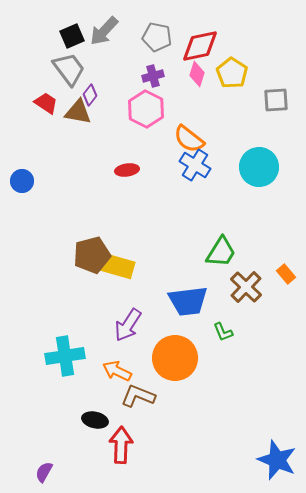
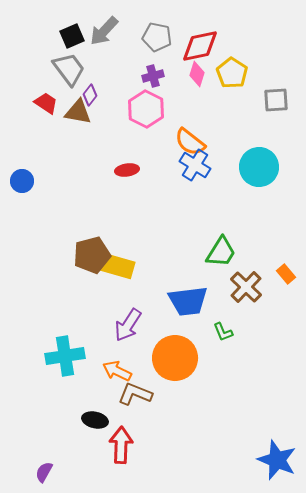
orange semicircle: moved 1 px right, 3 px down
brown L-shape: moved 3 px left, 2 px up
